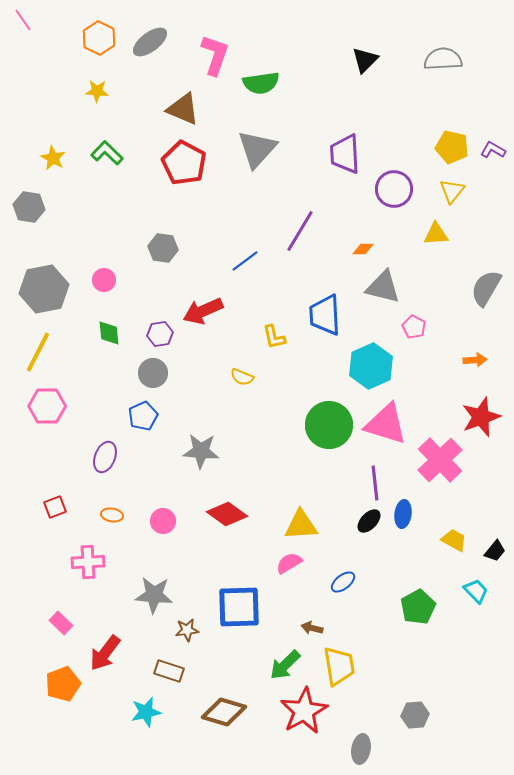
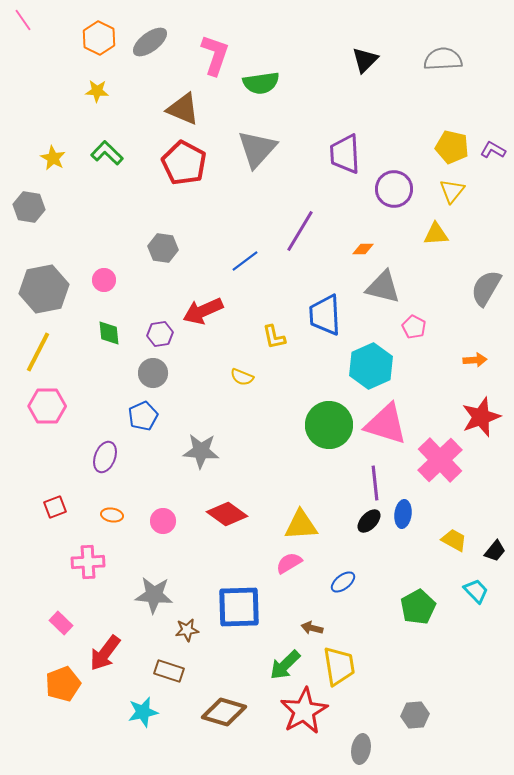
cyan star at (146, 712): moved 3 px left
